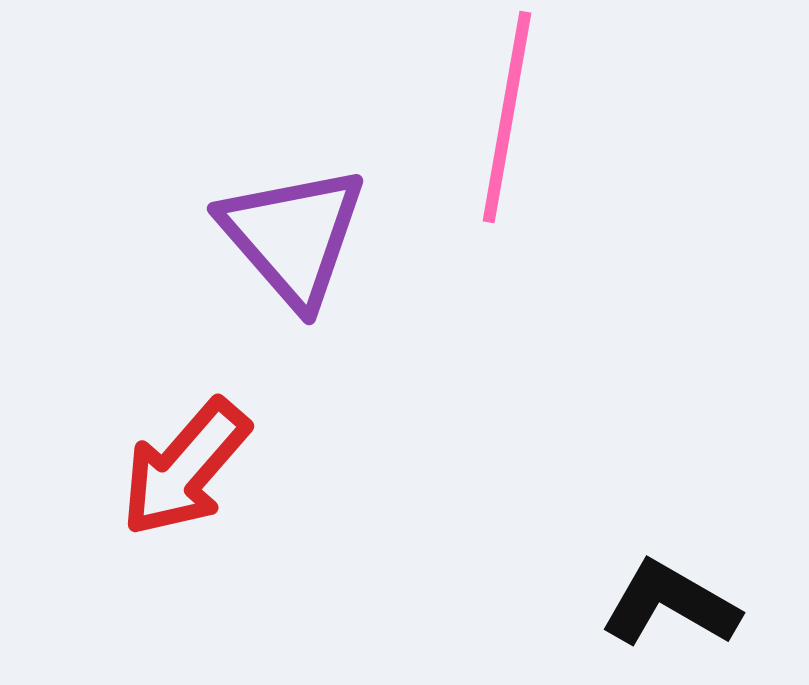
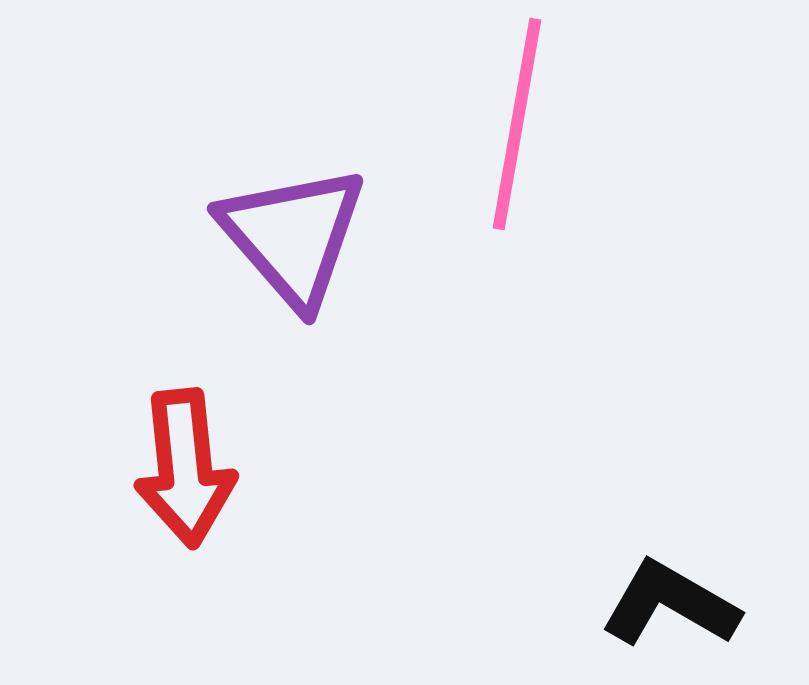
pink line: moved 10 px right, 7 px down
red arrow: rotated 47 degrees counterclockwise
